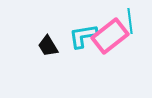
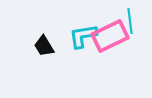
pink rectangle: rotated 12 degrees clockwise
black trapezoid: moved 4 px left
